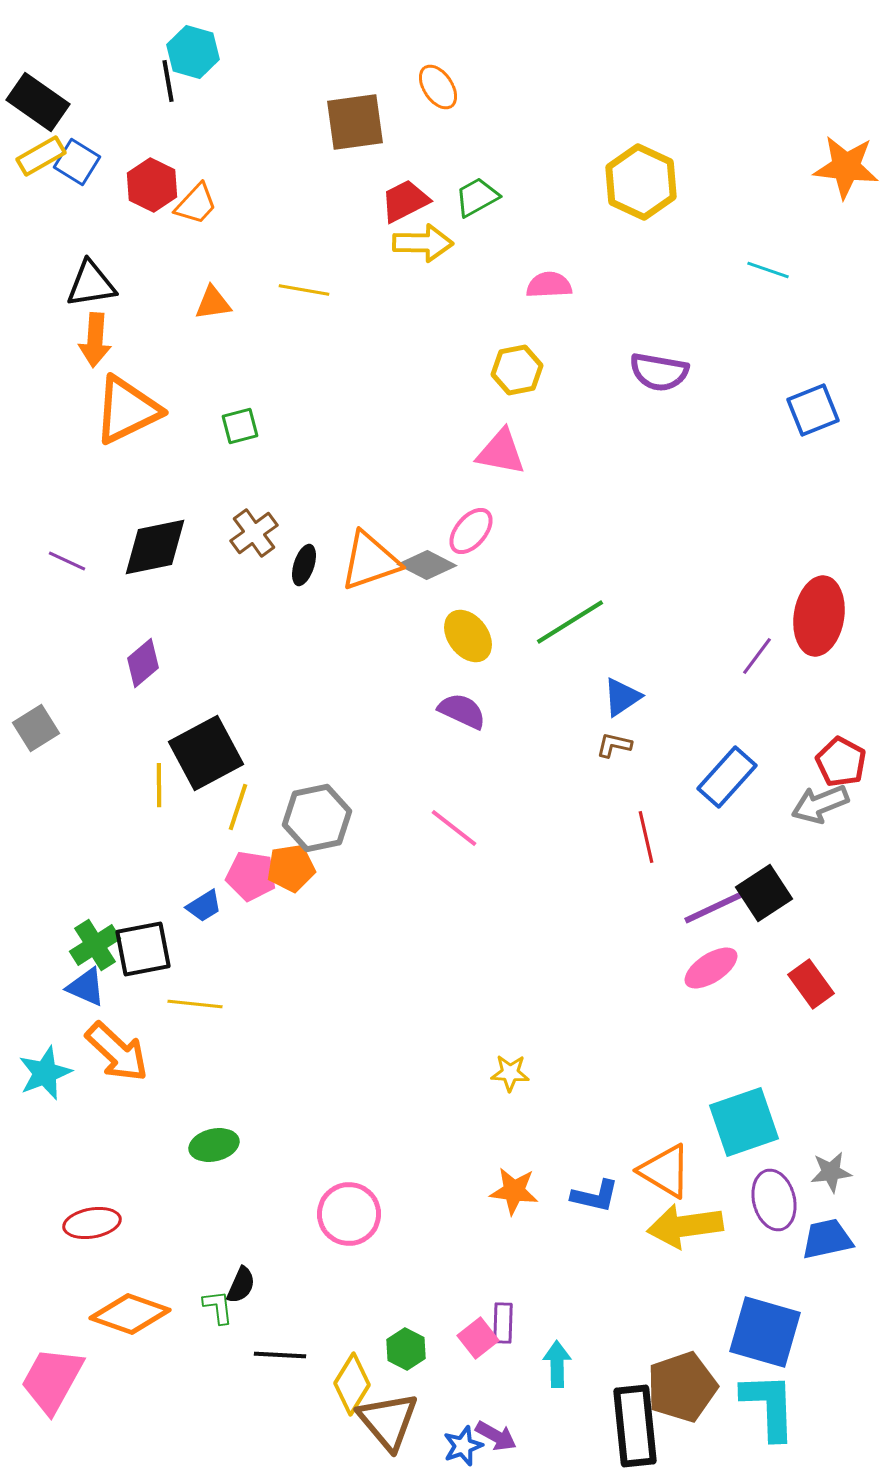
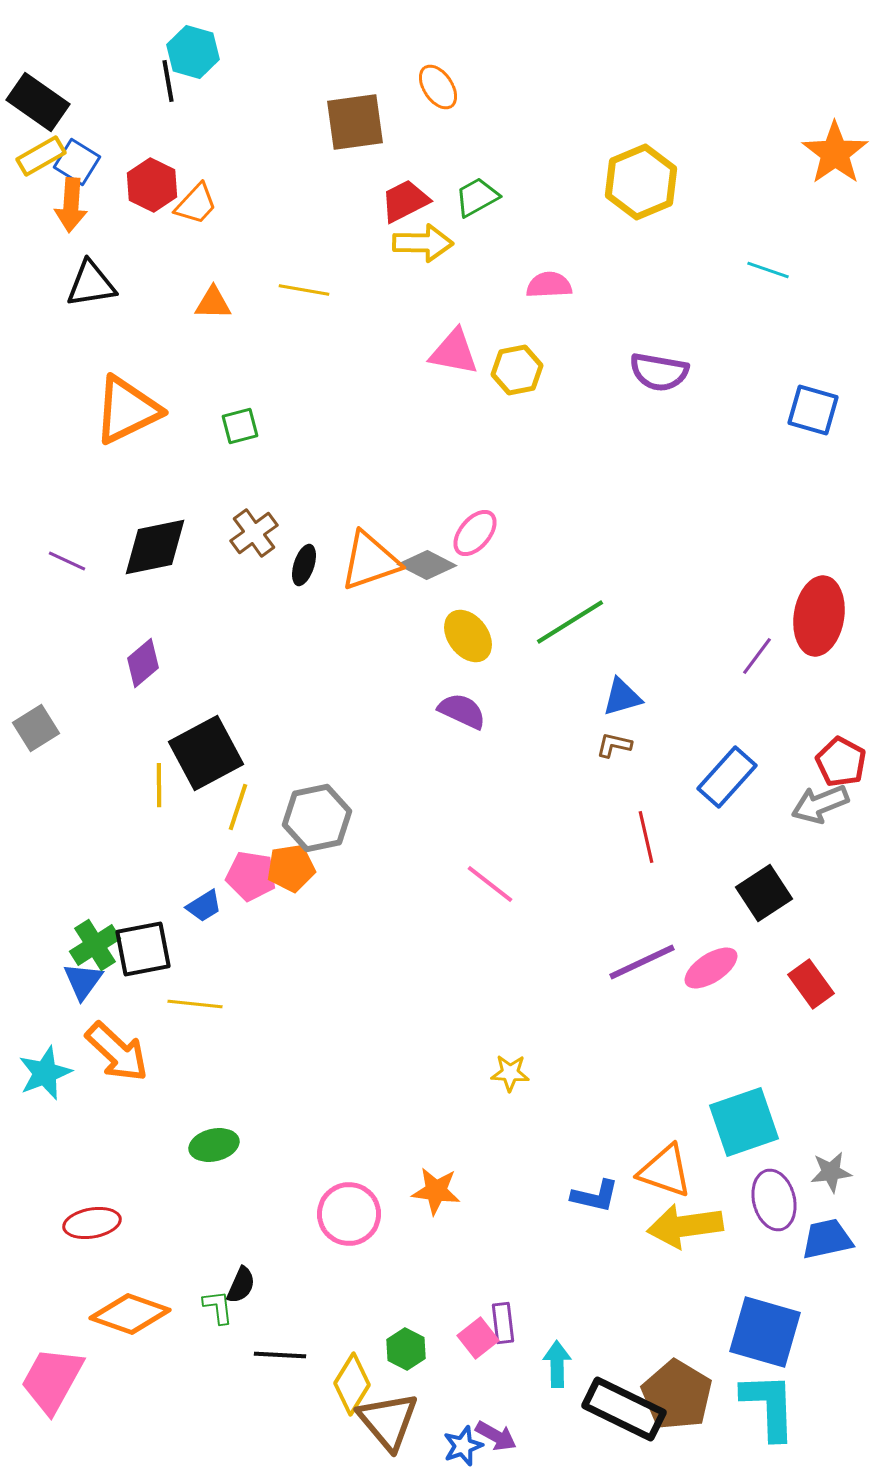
orange star at (846, 167): moved 11 px left, 14 px up; rotated 30 degrees clockwise
yellow hexagon at (641, 182): rotated 12 degrees clockwise
orange triangle at (213, 303): rotated 9 degrees clockwise
orange arrow at (95, 340): moved 24 px left, 135 px up
blue square at (813, 410): rotated 38 degrees clockwise
pink triangle at (501, 452): moved 47 px left, 100 px up
pink ellipse at (471, 531): moved 4 px right, 2 px down
blue triangle at (622, 697): rotated 18 degrees clockwise
pink line at (454, 828): moved 36 px right, 56 px down
purple line at (717, 906): moved 75 px left, 56 px down
blue triangle at (86, 987): moved 3 px left, 6 px up; rotated 42 degrees clockwise
orange triangle at (665, 1171): rotated 12 degrees counterclockwise
orange star at (514, 1191): moved 78 px left
purple rectangle at (503, 1323): rotated 9 degrees counterclockwise
brown pentagon at (682, 1387): moved 5 px left, 8 px down; rotated 22 degrees counterclockwise
black rectangle at (635, 1426): moved 11 px left, 17 px up; rotated 58 degrees counterclockwise
